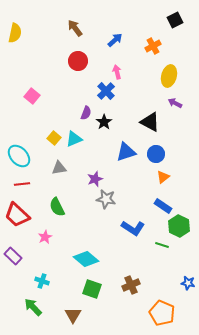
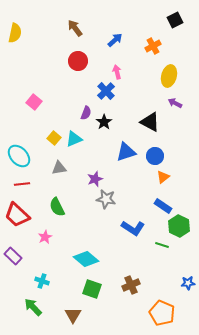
pink square: moved 2 px right, 6 px down
blue circle: moved 1 px left, 2 px down
blue star: rotated 16 degrees counterclockwise
